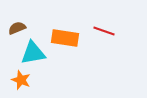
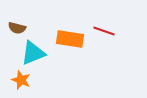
brown semicircle: rotated 144 degrees counterclockwise
orange rectangle: moved 5 px right, 1 px down
cyan triangle: rotated 12 degrees counterclockwise
